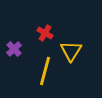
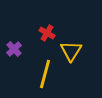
red cross: moved 2 px right
yellow line: moved 3 px down
